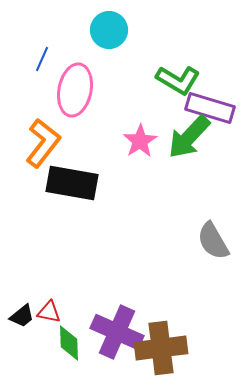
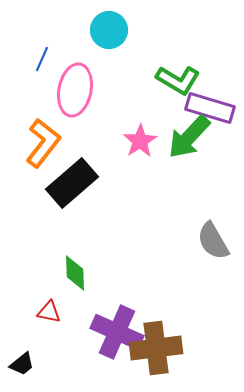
black rectangle: rotated 51 degrees counterclockwise
black trapezoid: moved 48 px down
green diamond: moved 6 px right, 70 px up
brown cross: moved 5 px left
